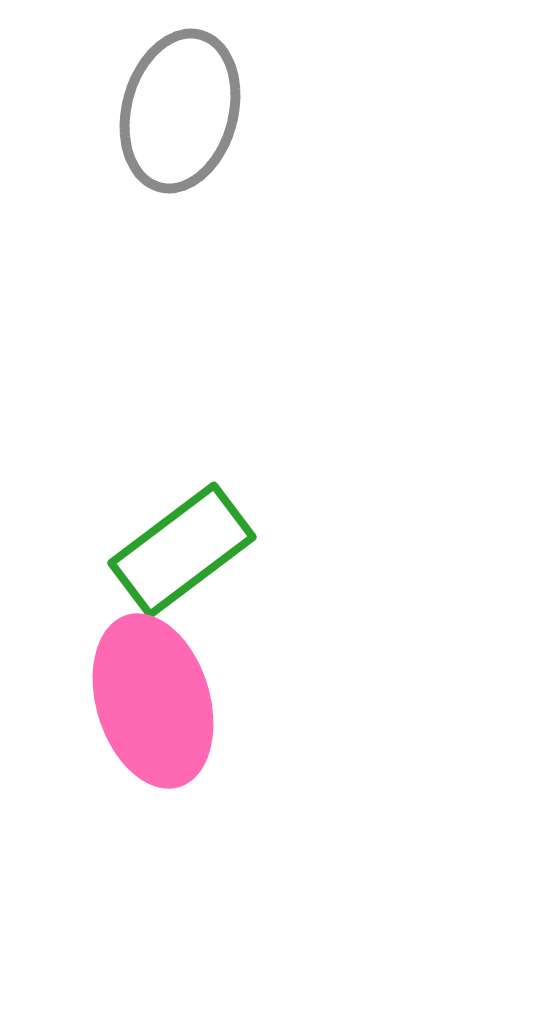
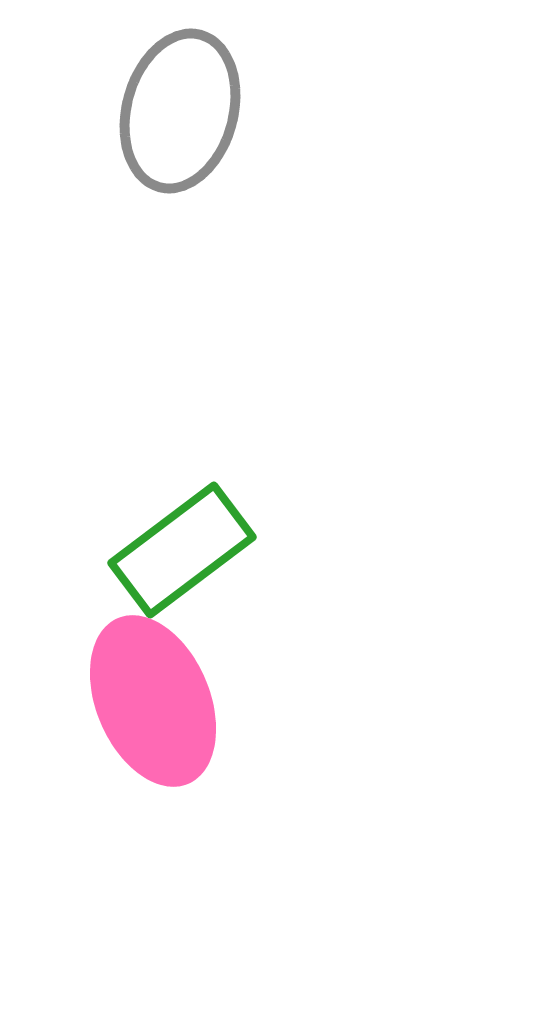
pink ellipse: rotated 6 degrees counterclockwise
